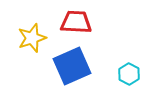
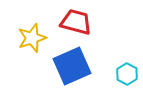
red trapezoid: rotated 12 degrees clockwise
cyan hexagon: moved 2 px left
